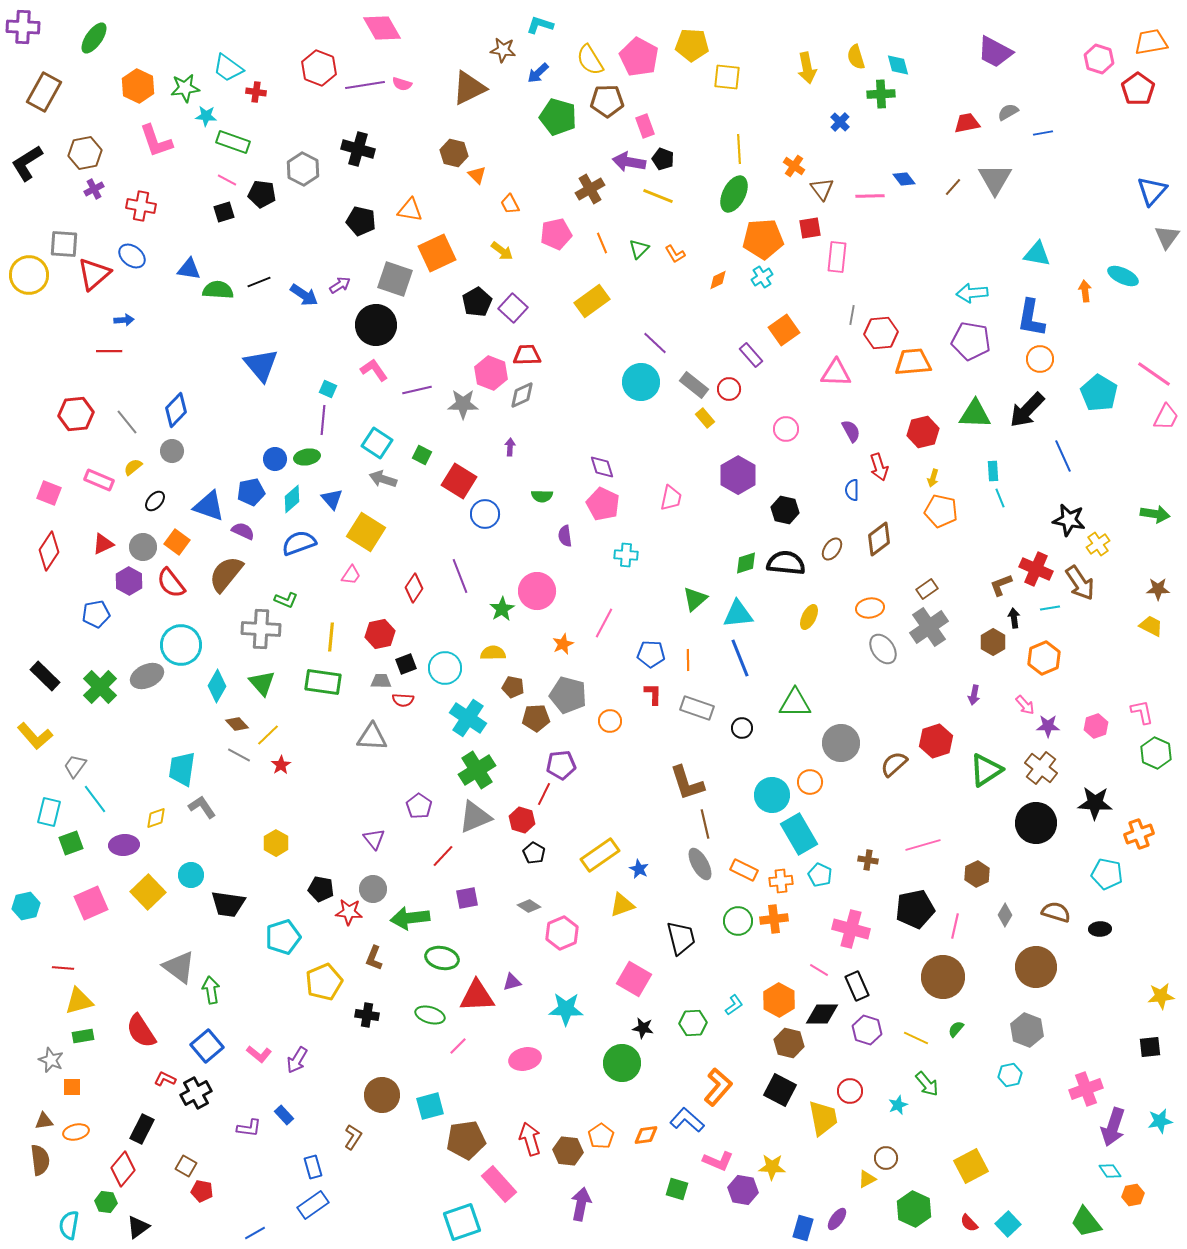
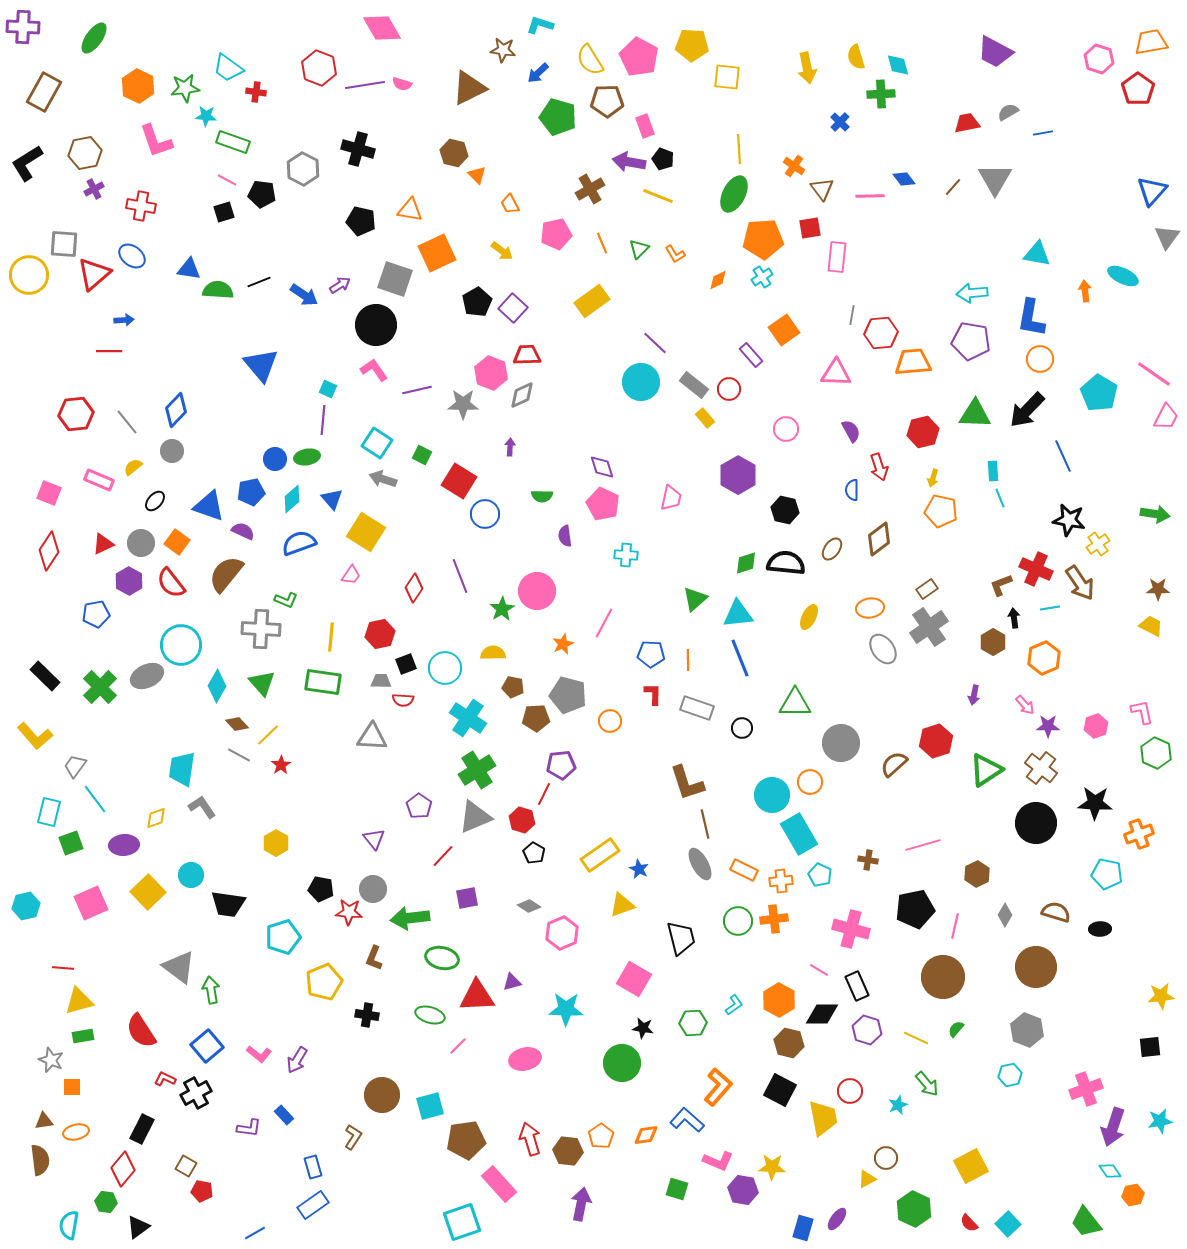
gray circle at (143, 547): moved 2 px left, 4 px up
